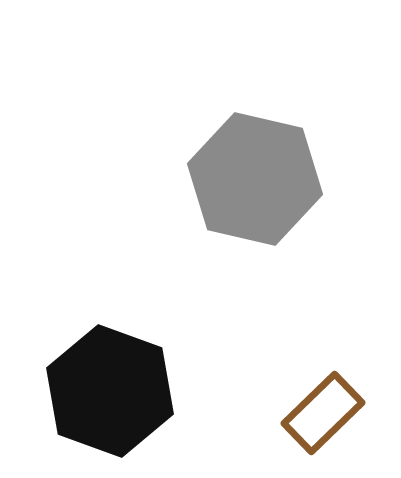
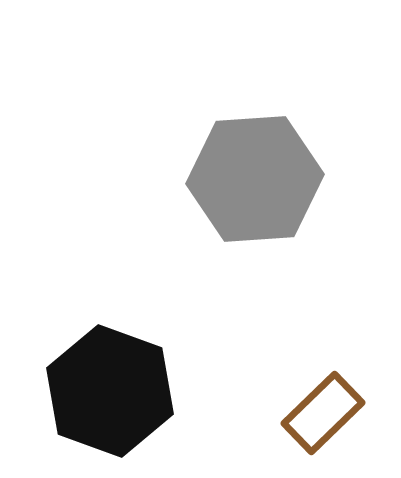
gray hexagon: rotated 17 degrees counterclockwise
